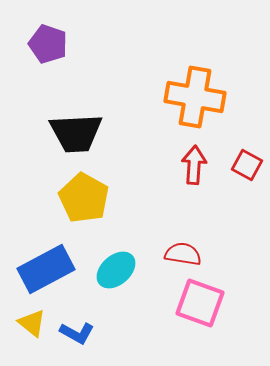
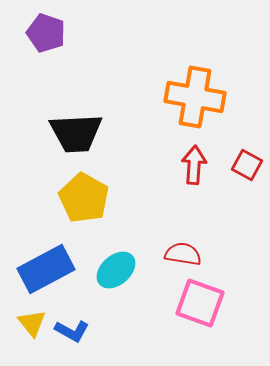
purple pentagon: moved 2 px left, 11 px up
yellow triangle: rotated 12 degrees clockwise
blue L-shape: moved 5 px left, 2 px up
